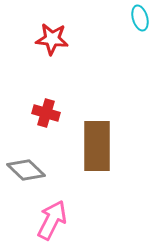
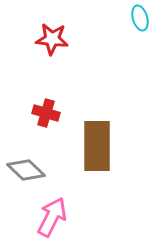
pink arrow: moved 3 px up
